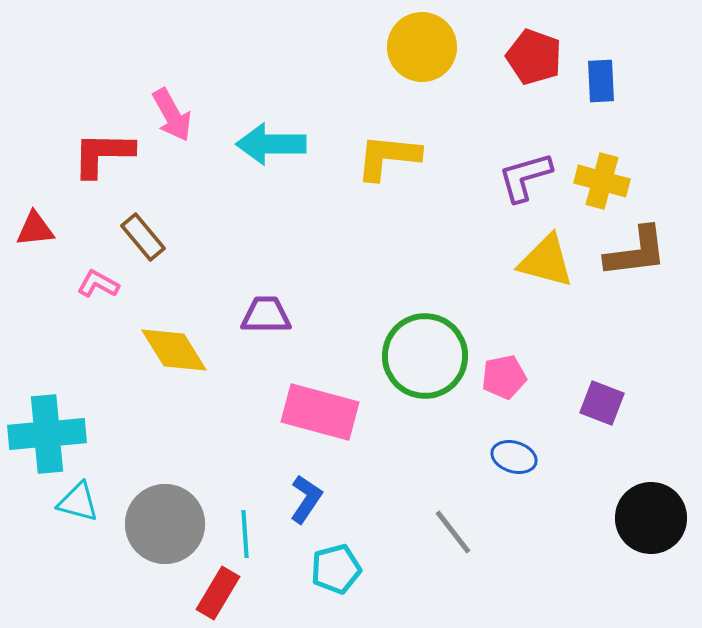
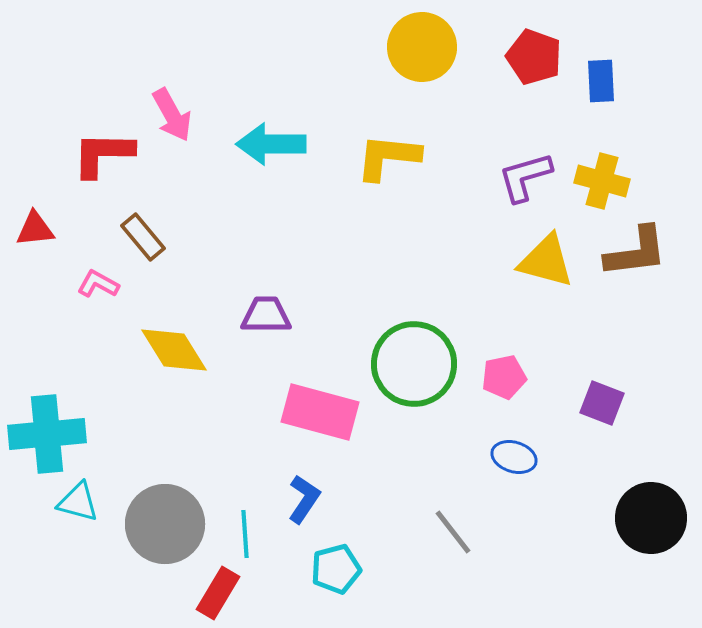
green circle: moved 11 px left, 8 px down
blue L-shape: moved 2 px left
